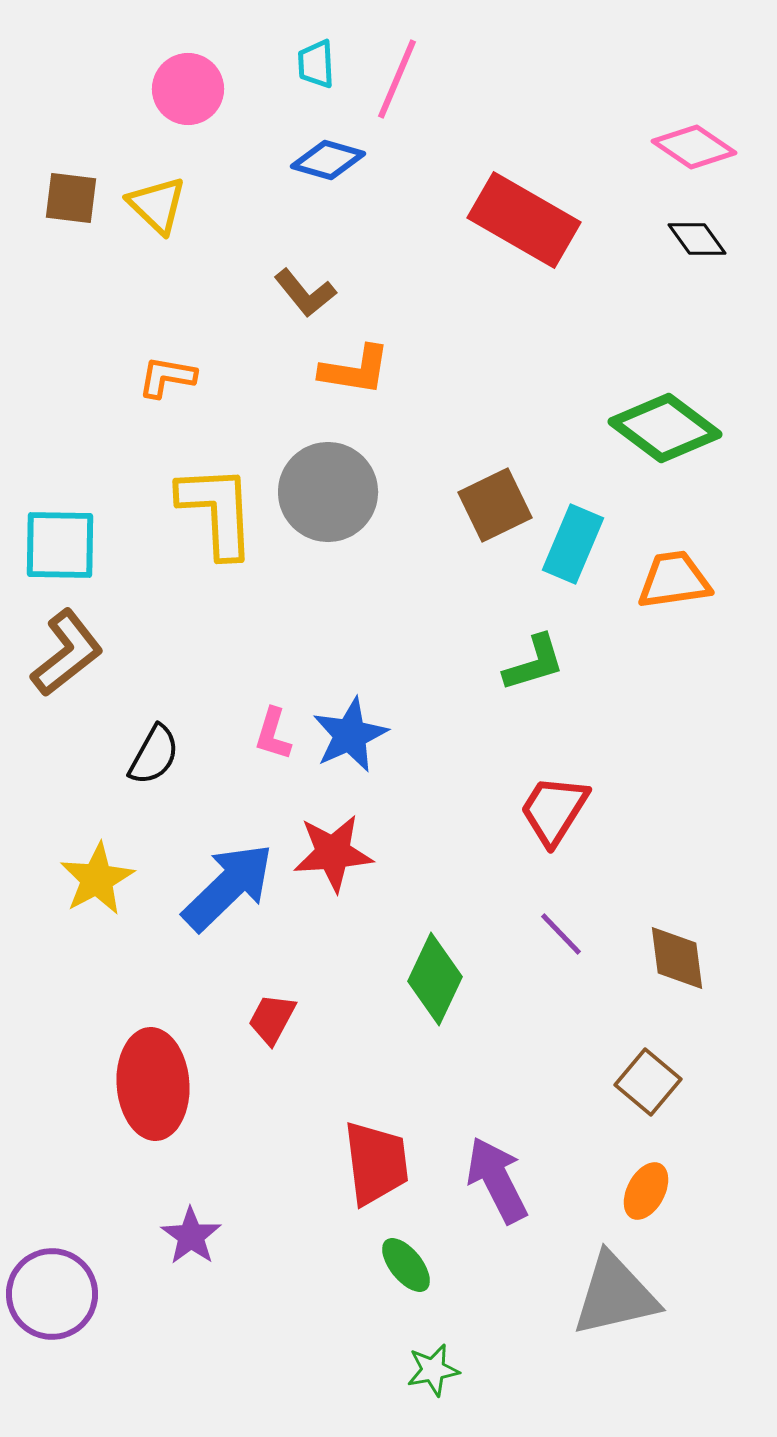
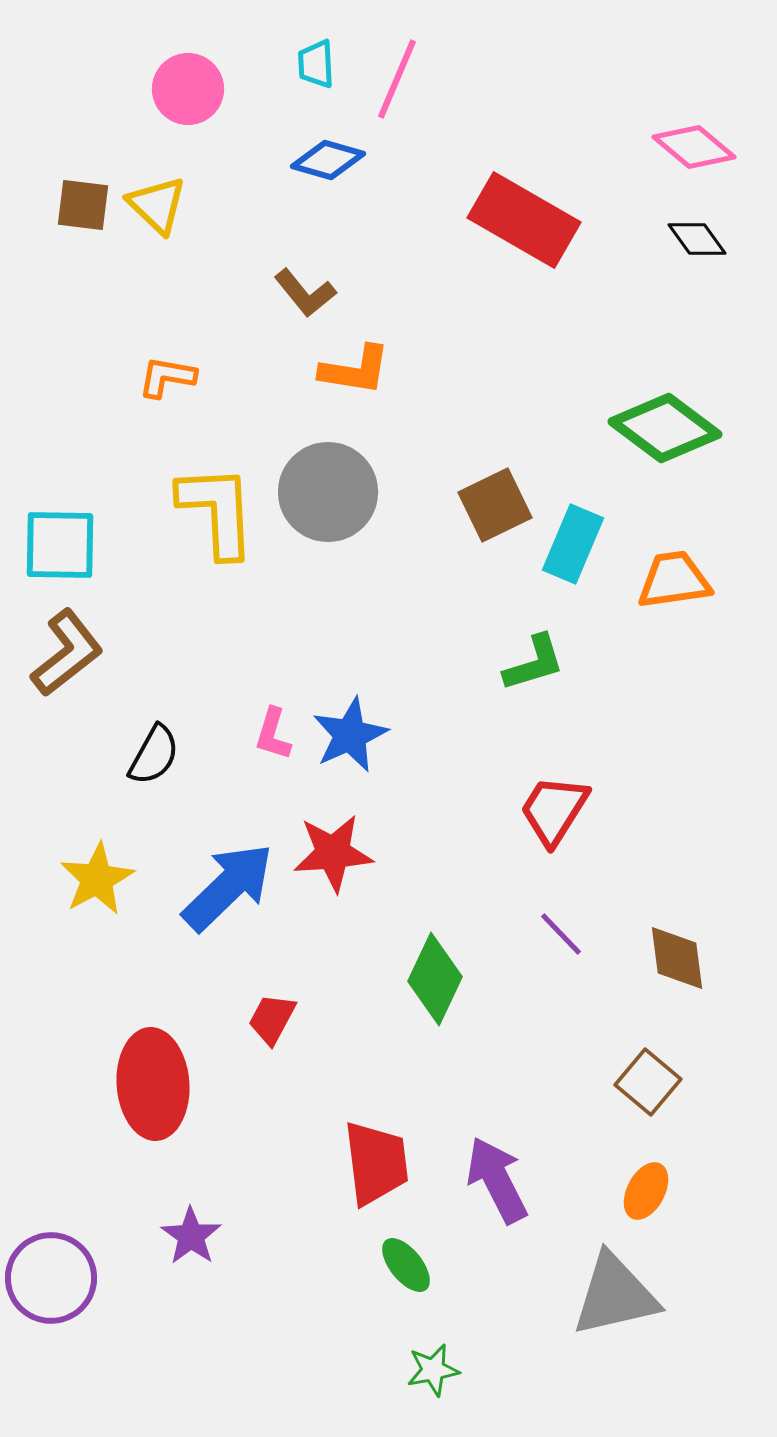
pink diamond at (694, 147): rotated 6 degrees clockwise
brown square at (71, 198): moved 12 px right, 7 px down
purple circle at (52, 1294): moved 1 px left, 16 px up
